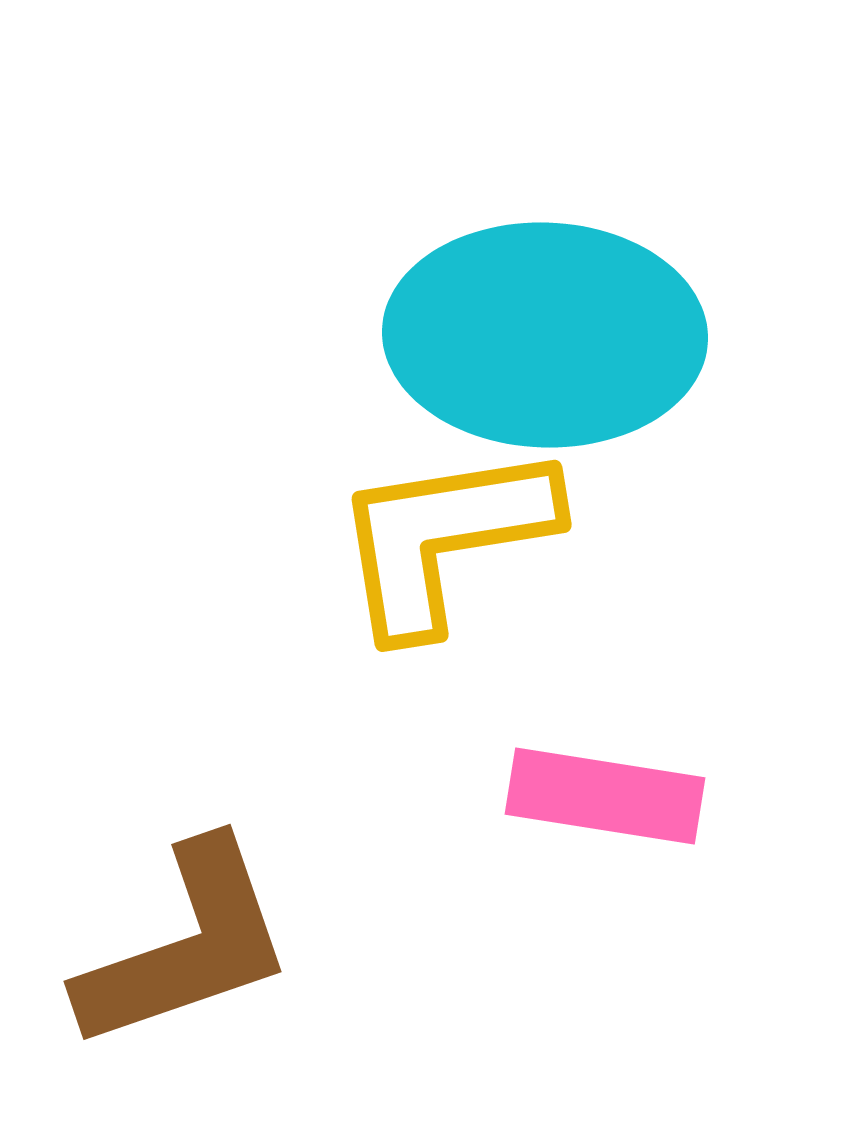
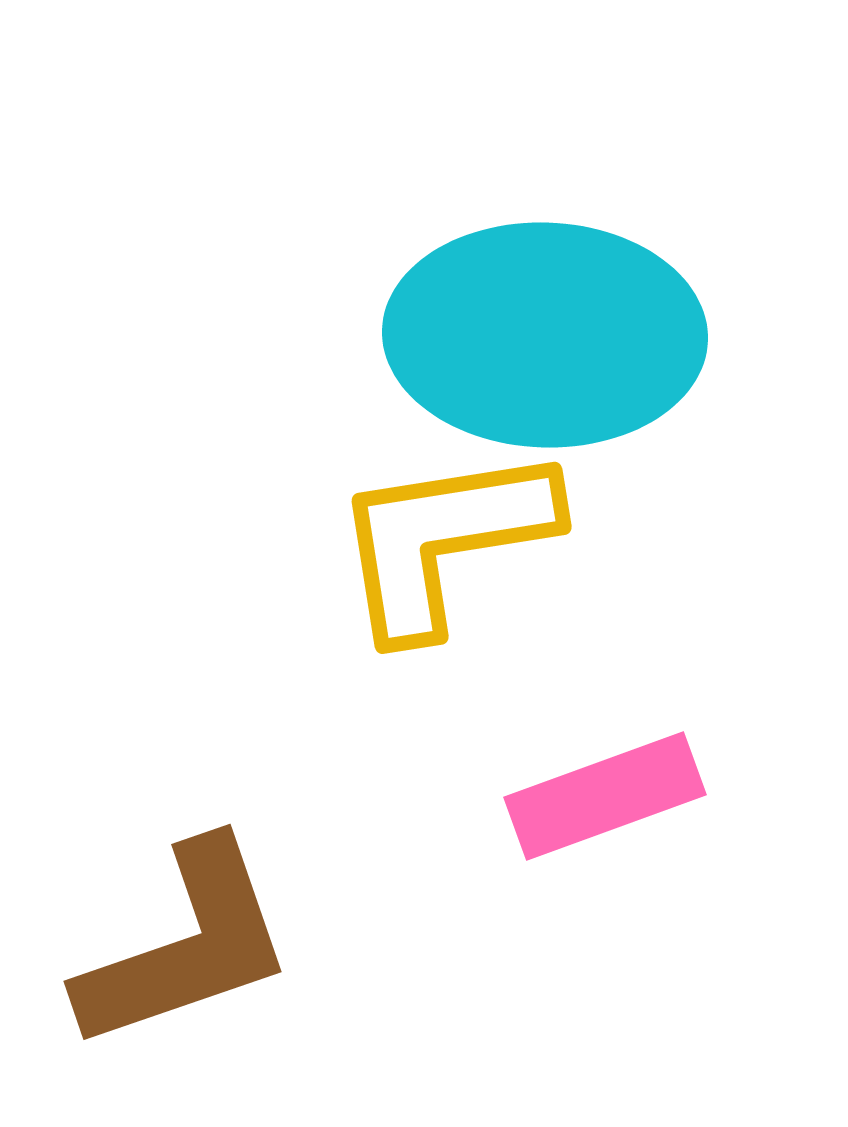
yellow L-shape: moved 2 px down
pink rectangle: rotated 29 degrees counterclockwise
